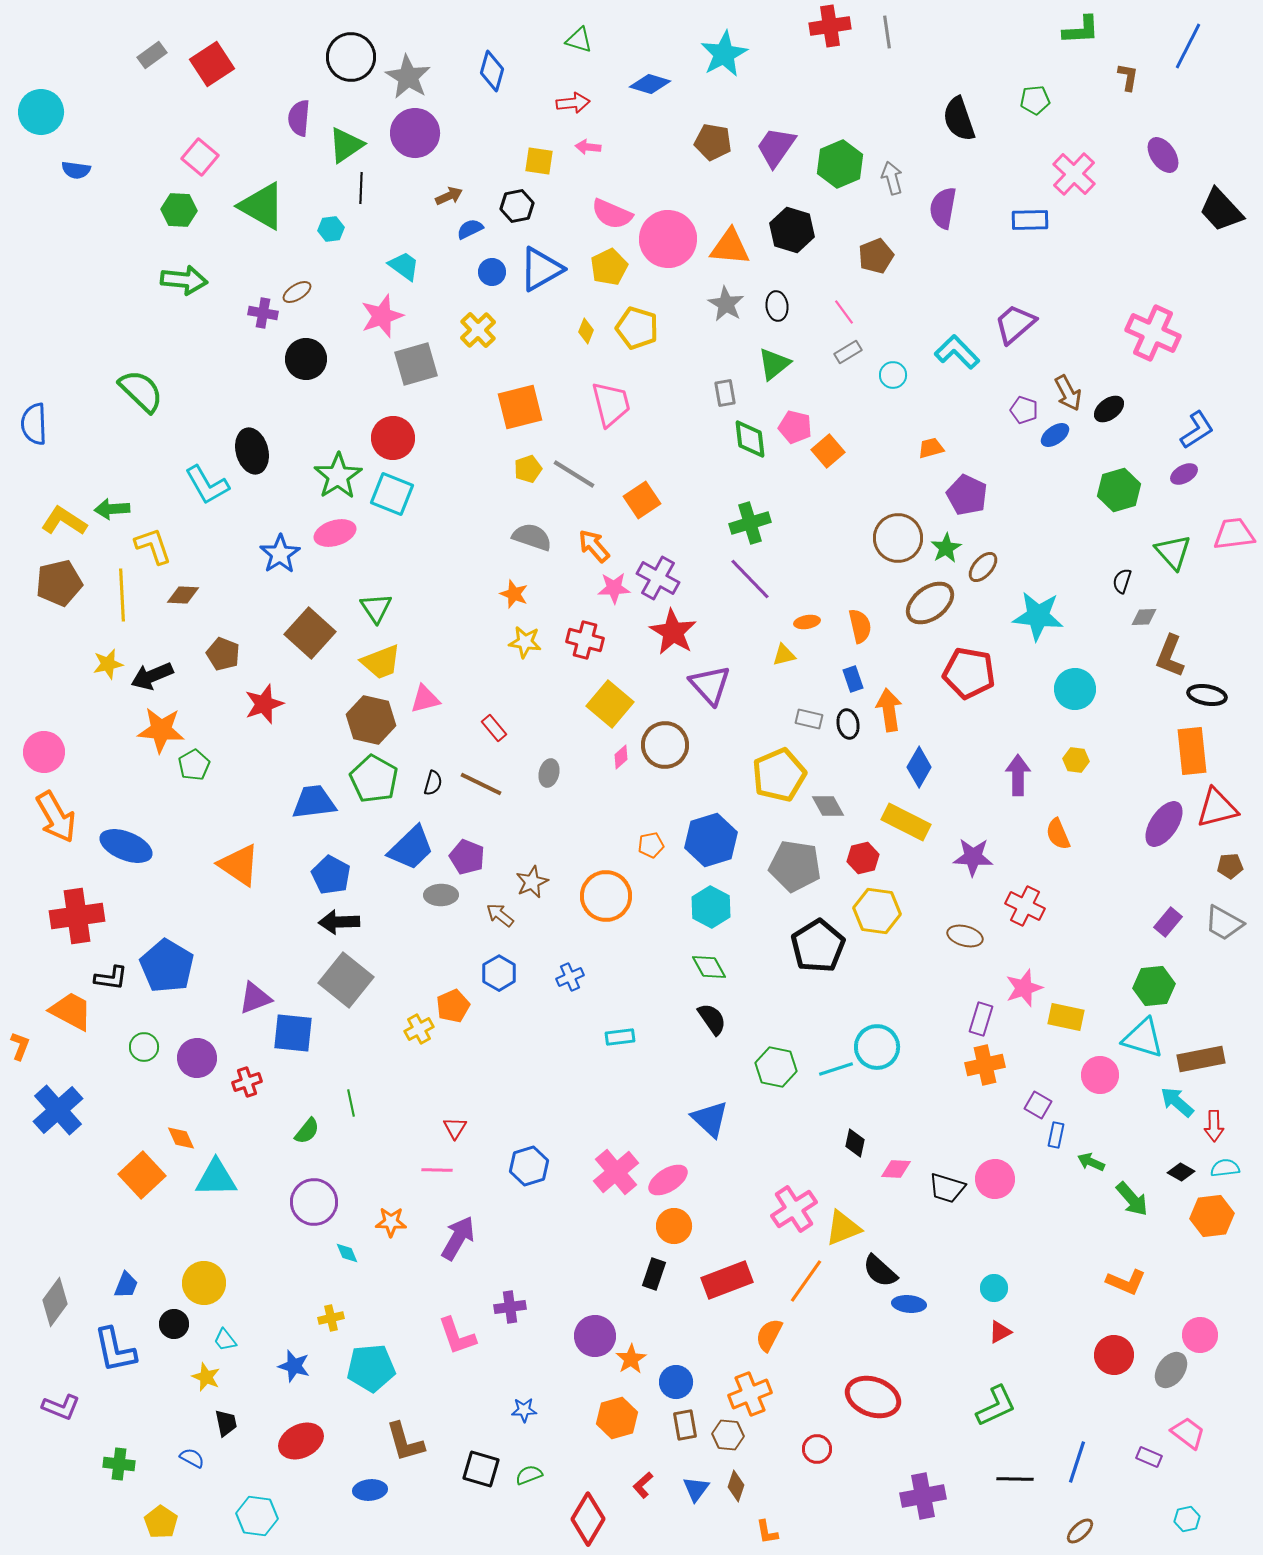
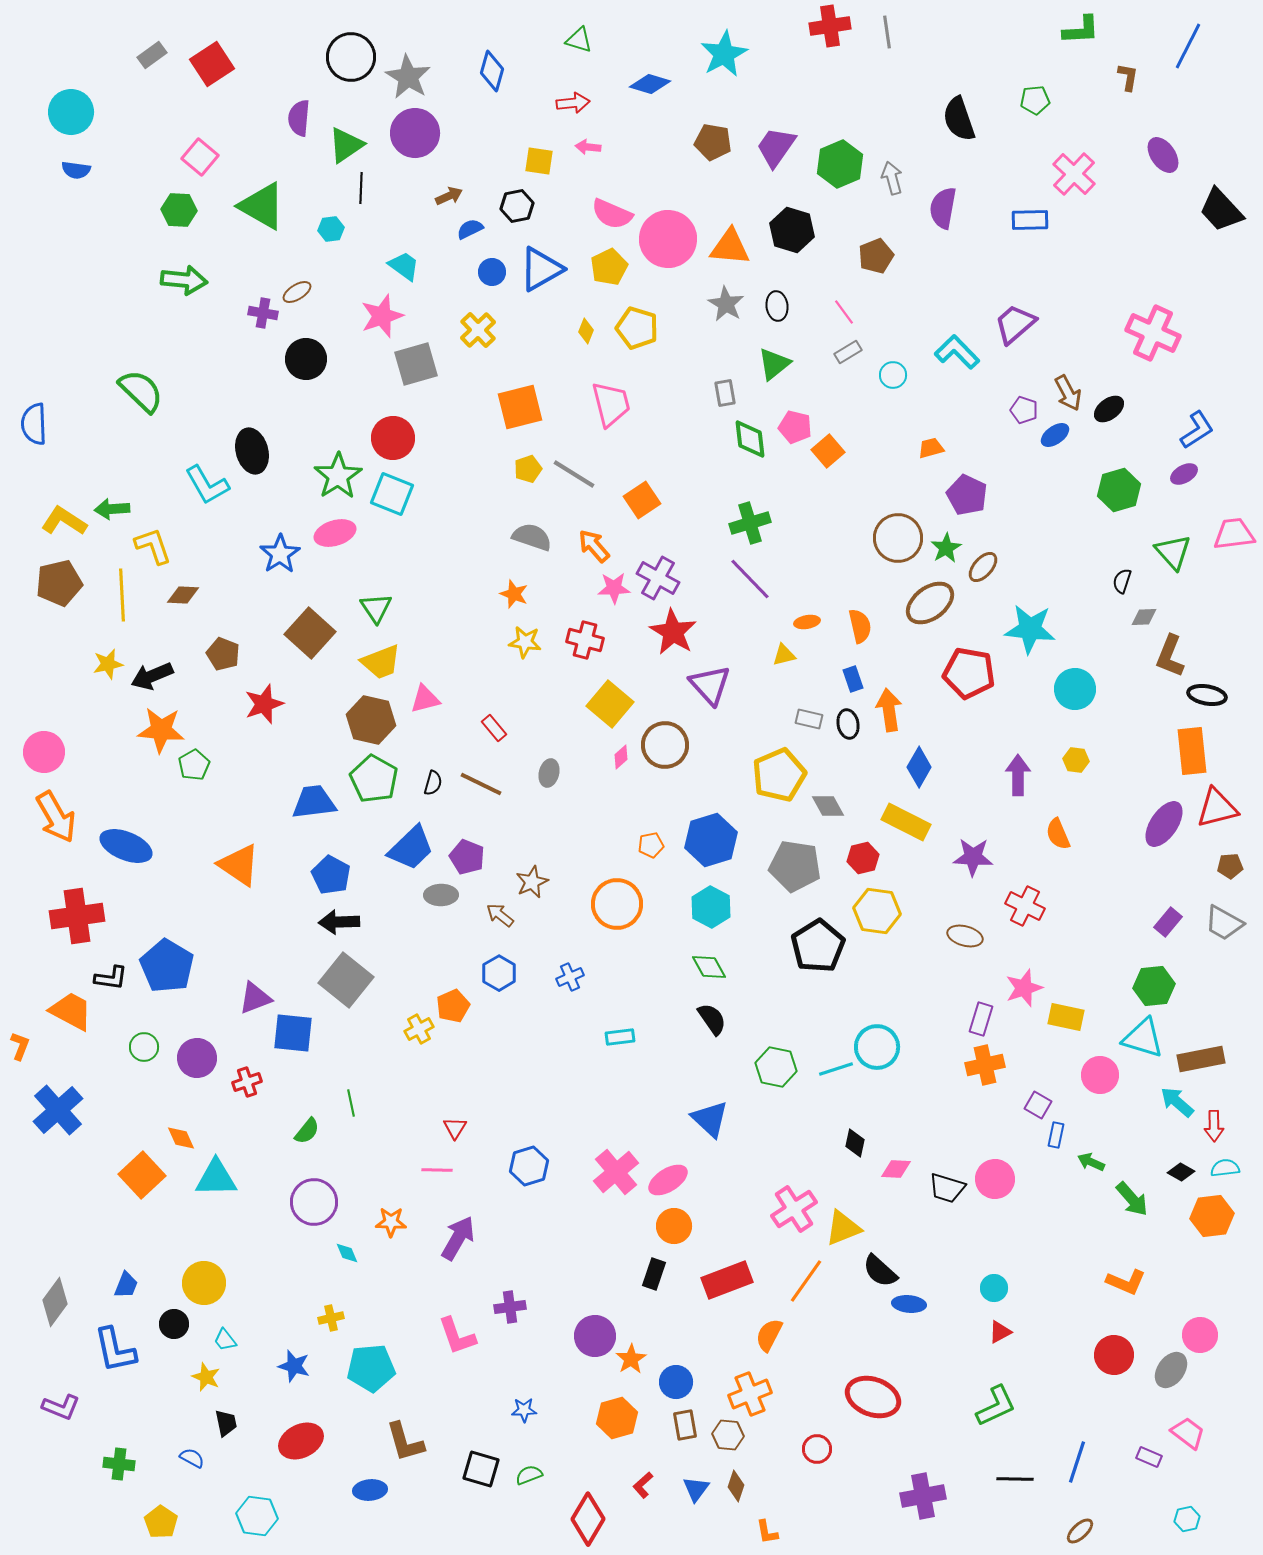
cyan circle at (41, 112): moved 30 px right
cyan star at (1038, 616): moved 8 px left, 13 px down
orange circle at (606, 896): moved 11 px right, 8 px down
